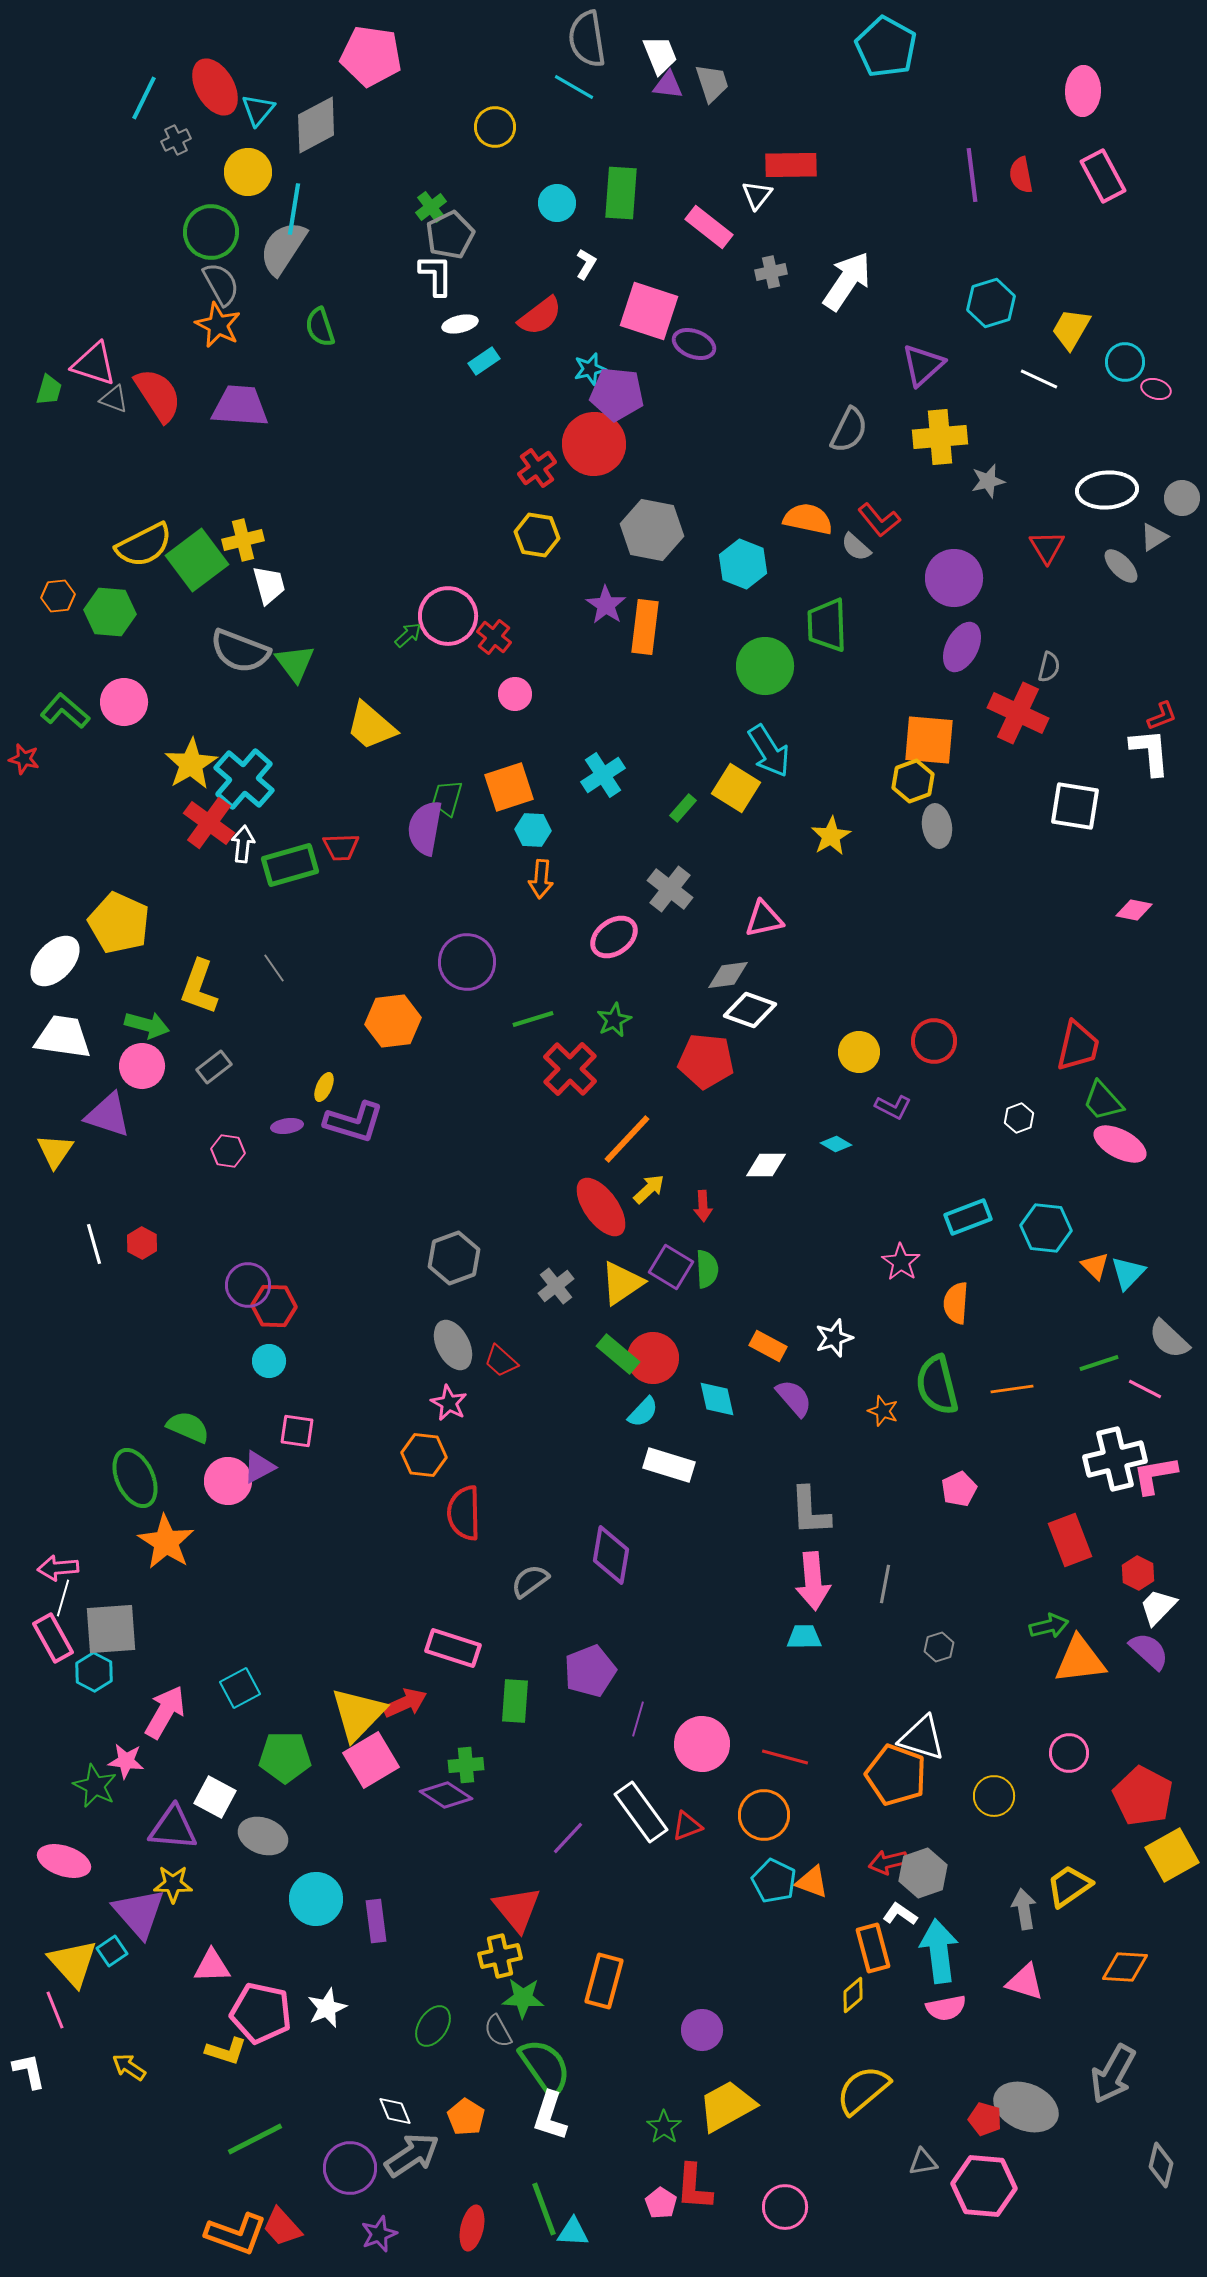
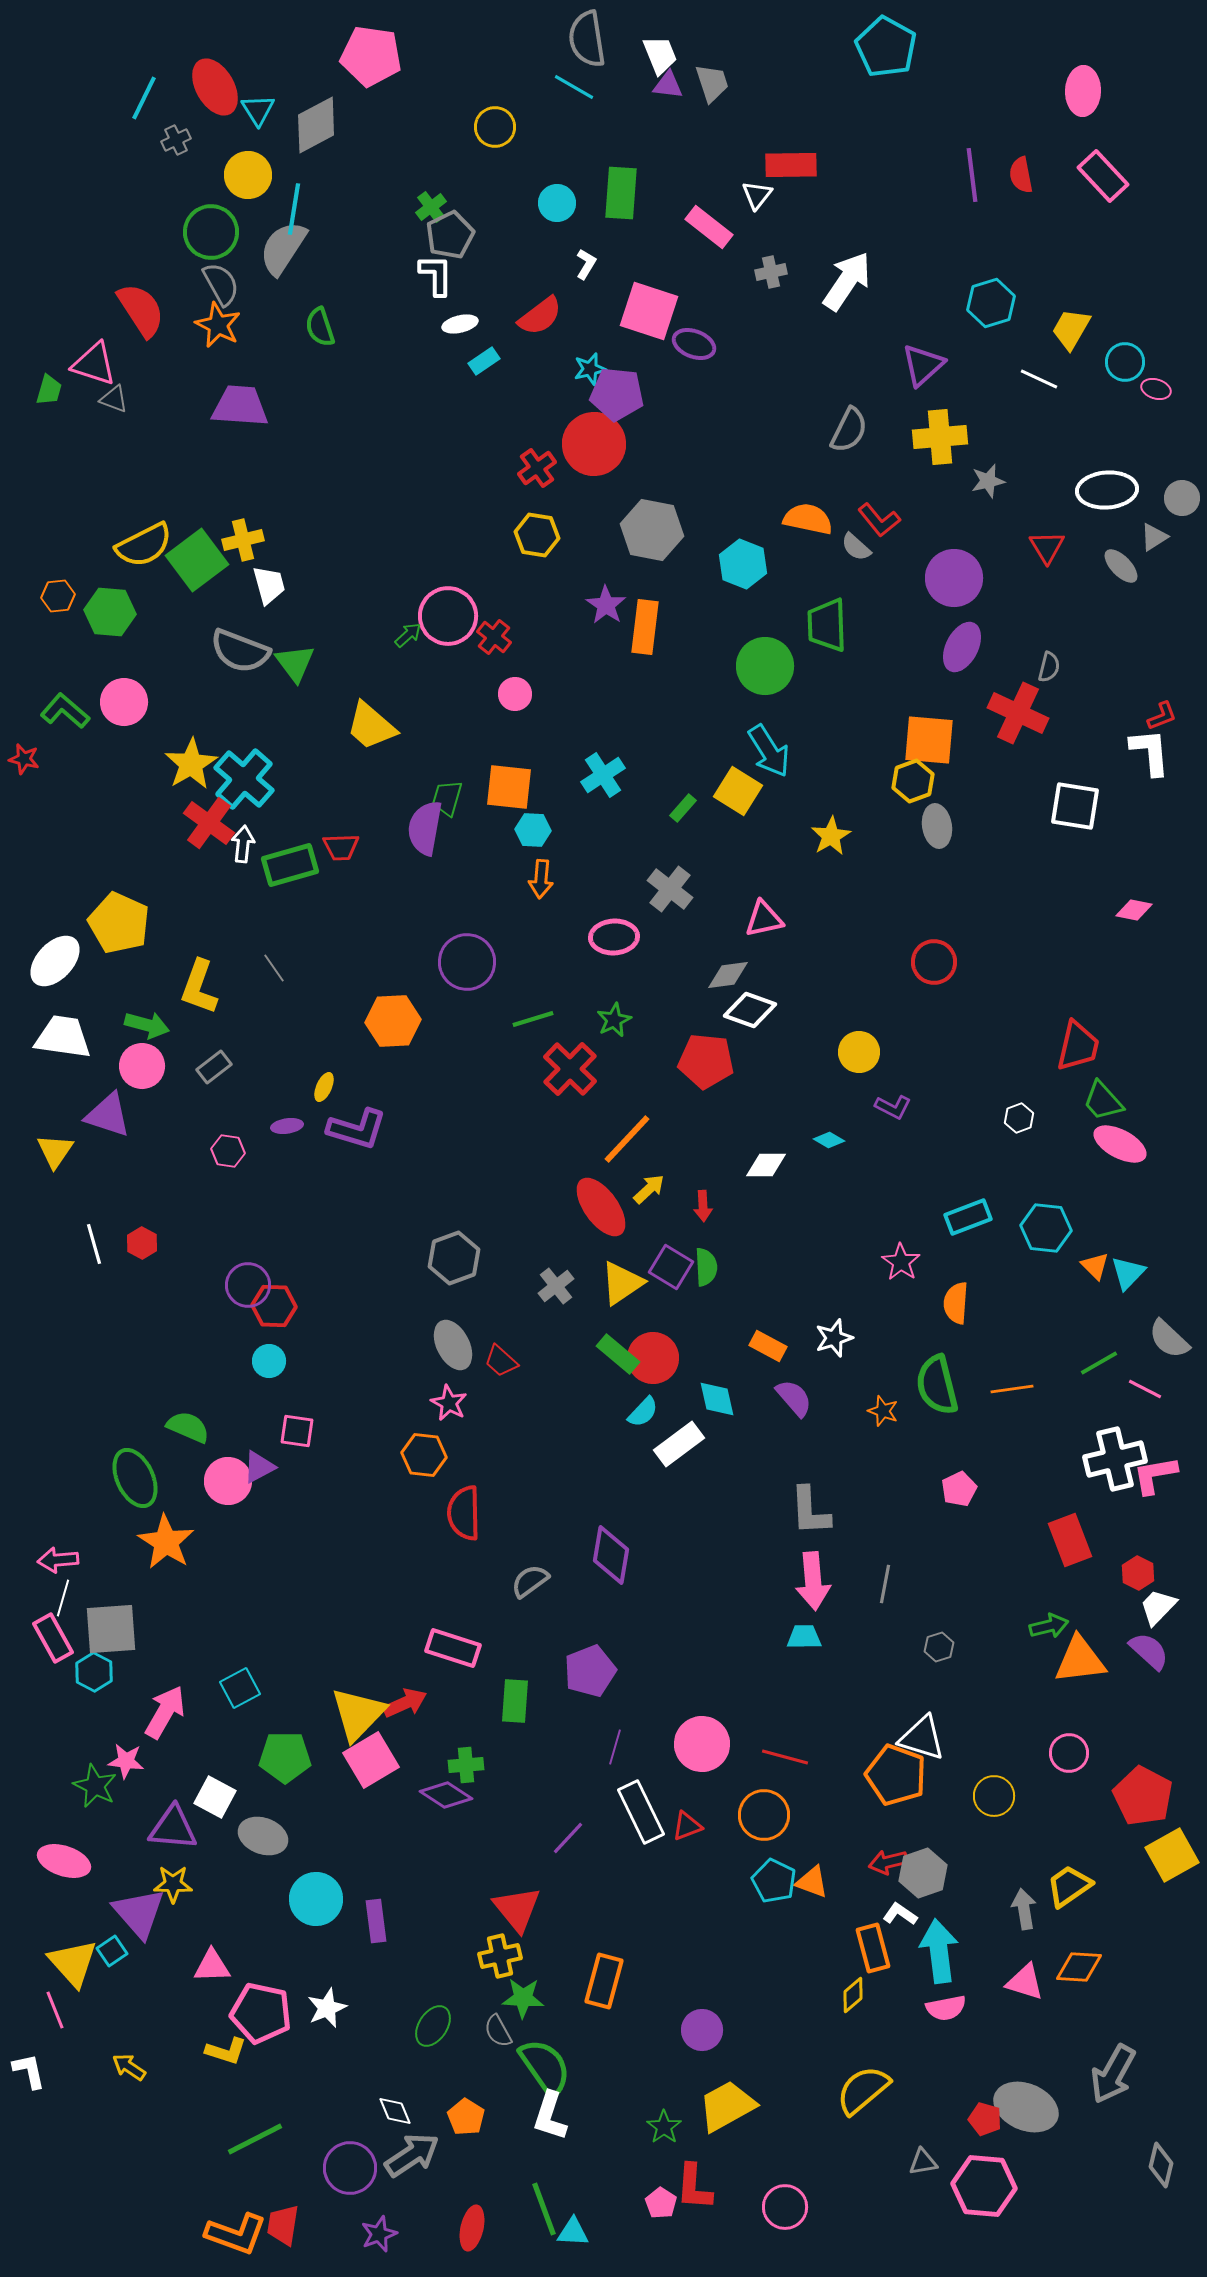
cyan triangle at (258, 110): rotated 12 degrees counterclockwise
yellow circle at (248, 172): moved 3 px down
pink rectangle at (1103, 176): rotated 15 degrees counterclockwise
red semicircle at (158, 395): moved 17 px left, 85 px up
orange square at (509, 787): rotated 24 degrees clockwise
yellow square at (736, 788): moved 2 px right, 3 px down
pink ellipse at (614, 937): rotated 33 degrees clockwise
orange hexagon at (393, 1021): rotated 4 degrees clockwise
red circle at (934, 1041): moved 79 px up
purple L-shape at (354, 1122): moved 3 px right, 7 px down
cyan diamond at (836, 1144): moved 7 px left, 4 px up
green semicircle at (707, 1269): moved 1 px left, 2 px up
green line at (1099, 1363): rotated 12 degrees counterclockwise
white rectangle at (669, 1465): moved 10 px right, 21 px up; rotated 54 degrees counterclockwise
pink arrow at (58, 1568): moved 8 px up
purple line at (638, 1719): moved 23 px left, 28 px down
white rectangle at (641, 1812): rotated 10 degrees clockwise
orange diamond at (1125, 1967): moved 46 px left
red trapezoid at (282, 2227): moved 1 px right, 2 px up; rotated 51 degrees clockwise
